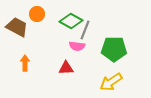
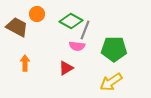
red triangle: rotated 28 degrees counterclockwise
